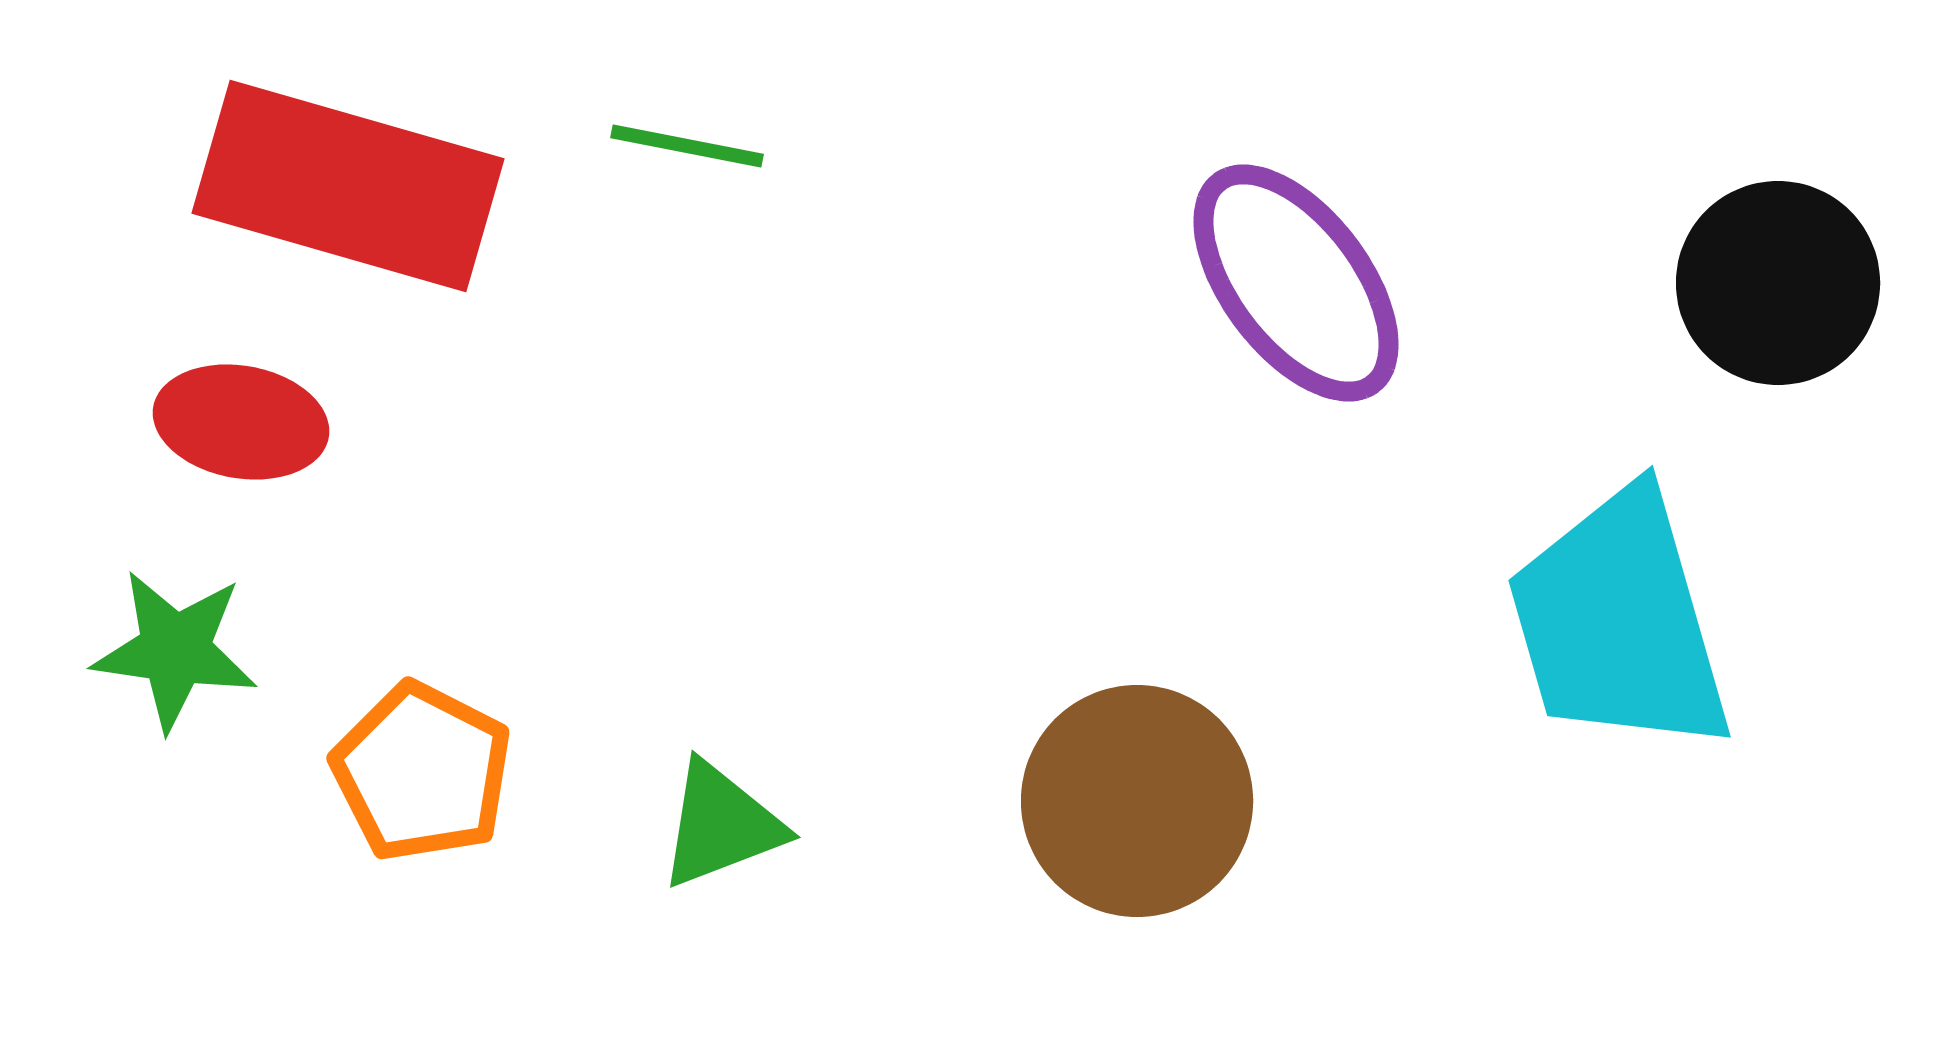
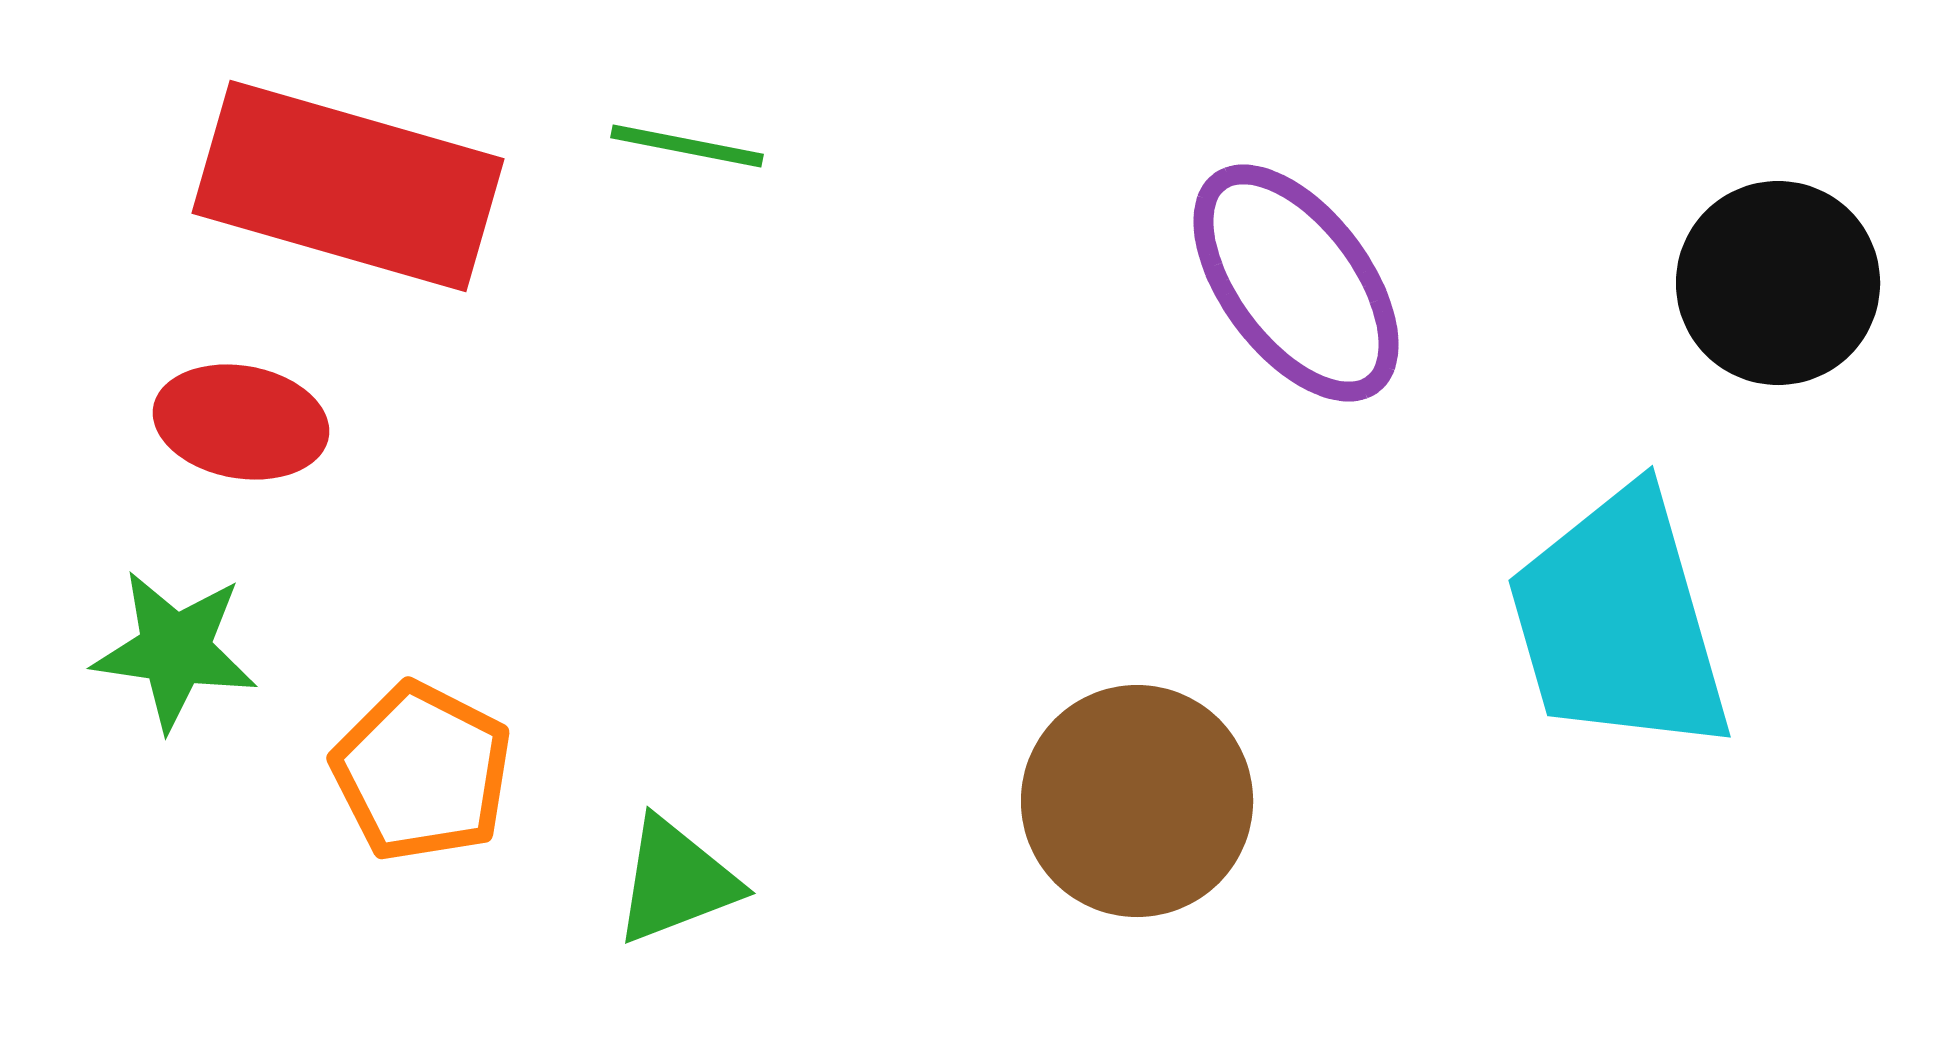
green triangle: moved 45 px left, 56 px down
